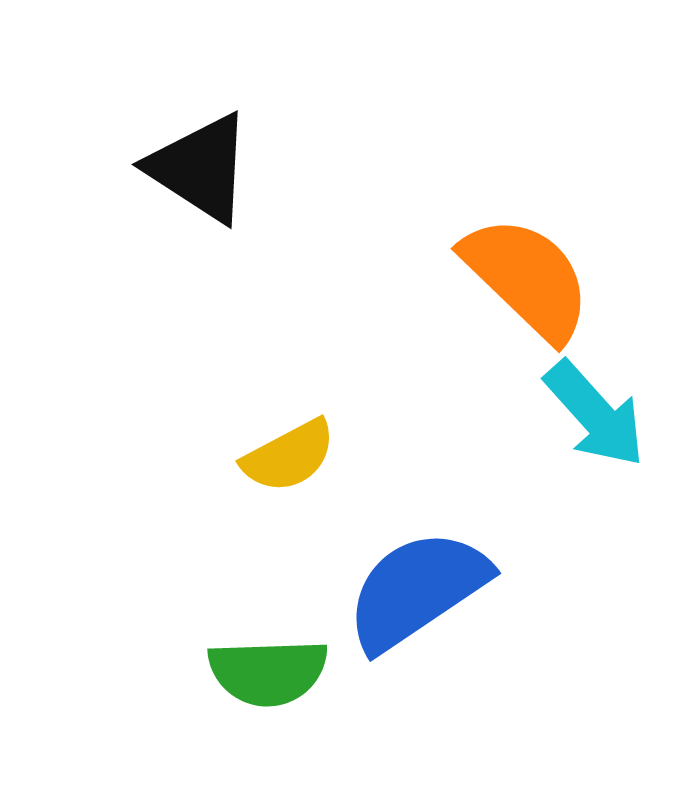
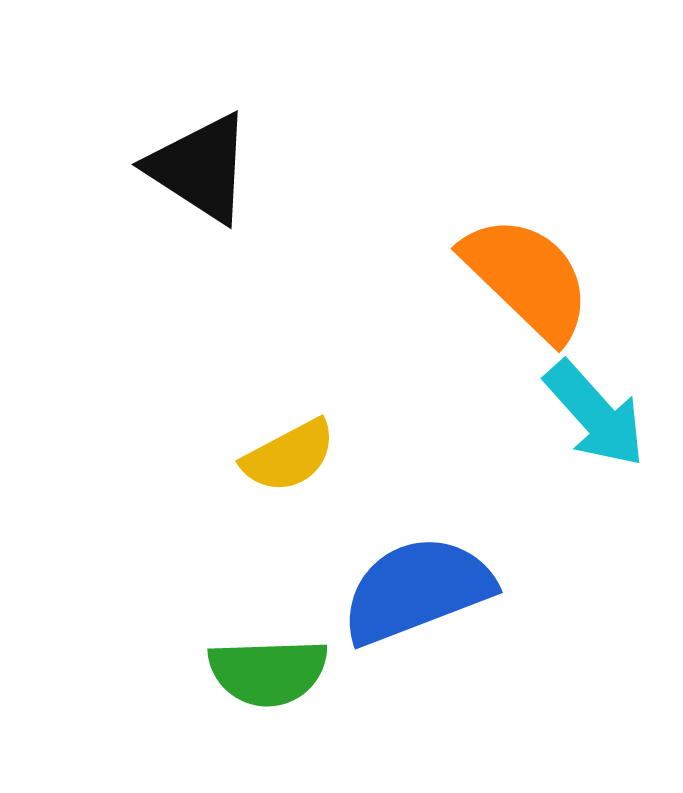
blue semicircle: rotated 13 degrees clockwise
